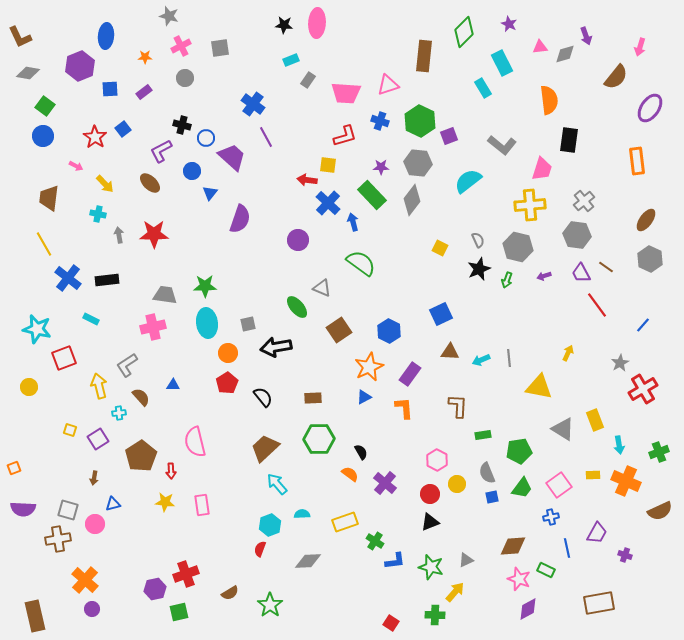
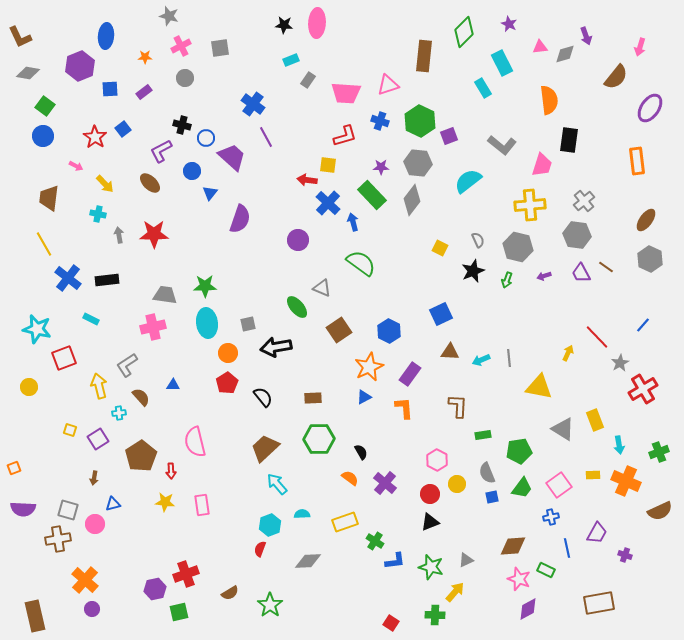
pink trapezoid at (542, 169): moved 4 px up
black star at (479, 269): moved 6 px left, 2 px down
red line at (597, 305): moved 32 px down; rotated 8 degrees counterclockwise
orange semicircle at (350, 474): moved 4 px down
